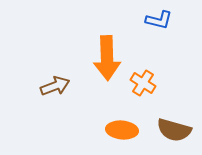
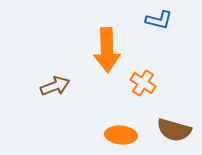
orange arrow: moved 8 px up
orange ellipse: moved 1 px left, 5 px down
